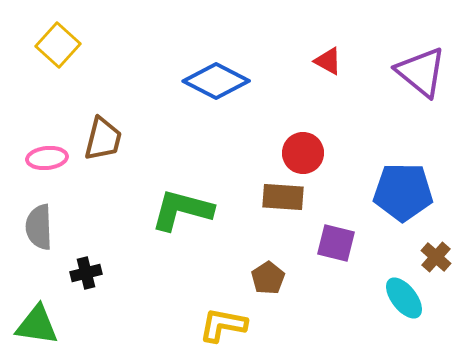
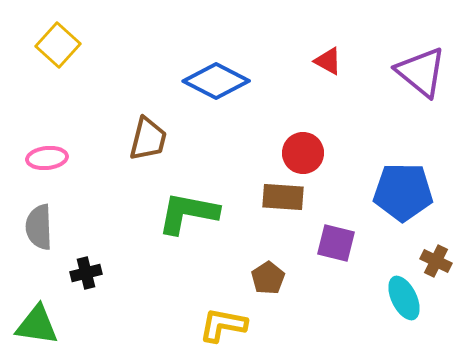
brown trapezoid: moved 45 px right
green L-shape: moved 6 px right, 3 px down; rotated 4 degrees counterclockwise
brown cross: moved 4 px down; rotated 16 degrees counterclockwise
cyan ellipse: rotated 12 degrees clockwise
